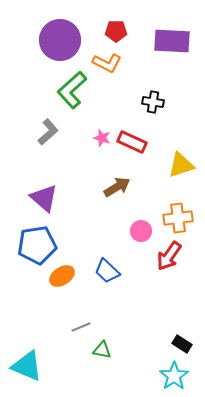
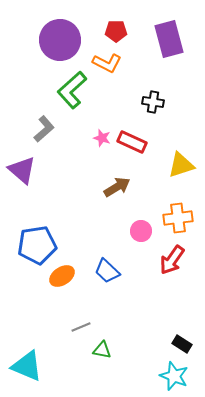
purple rectangle: moved 3 px left, 2 px up; rotated 72 degrees clockwise
gray L-shape: moved 4 px left, 3 px up
purple triangle: moved 22 px left, 28 px up
red arrow: moved 3 px right, 4 px down
cyan star: rotated 16 degrees counterclockwise
